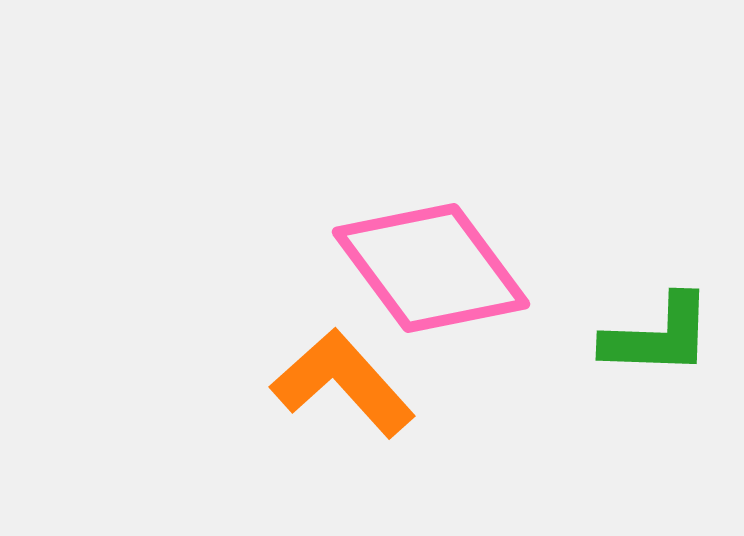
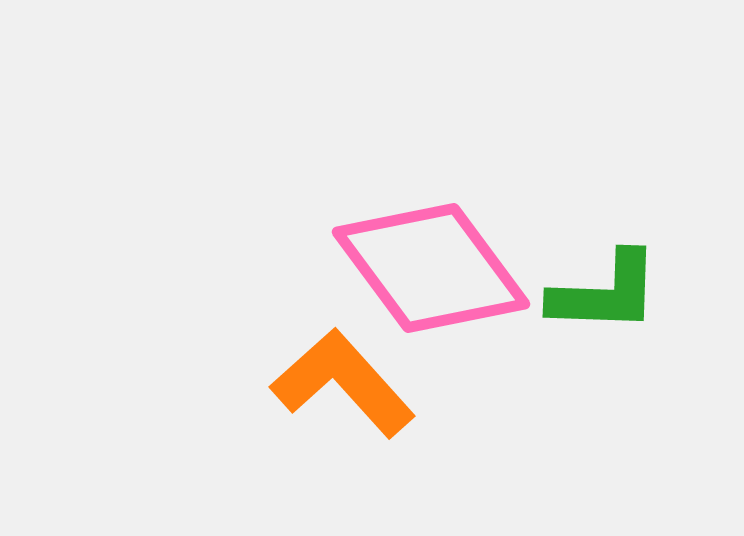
green L-shape: moved 53 px left, 43 px up
